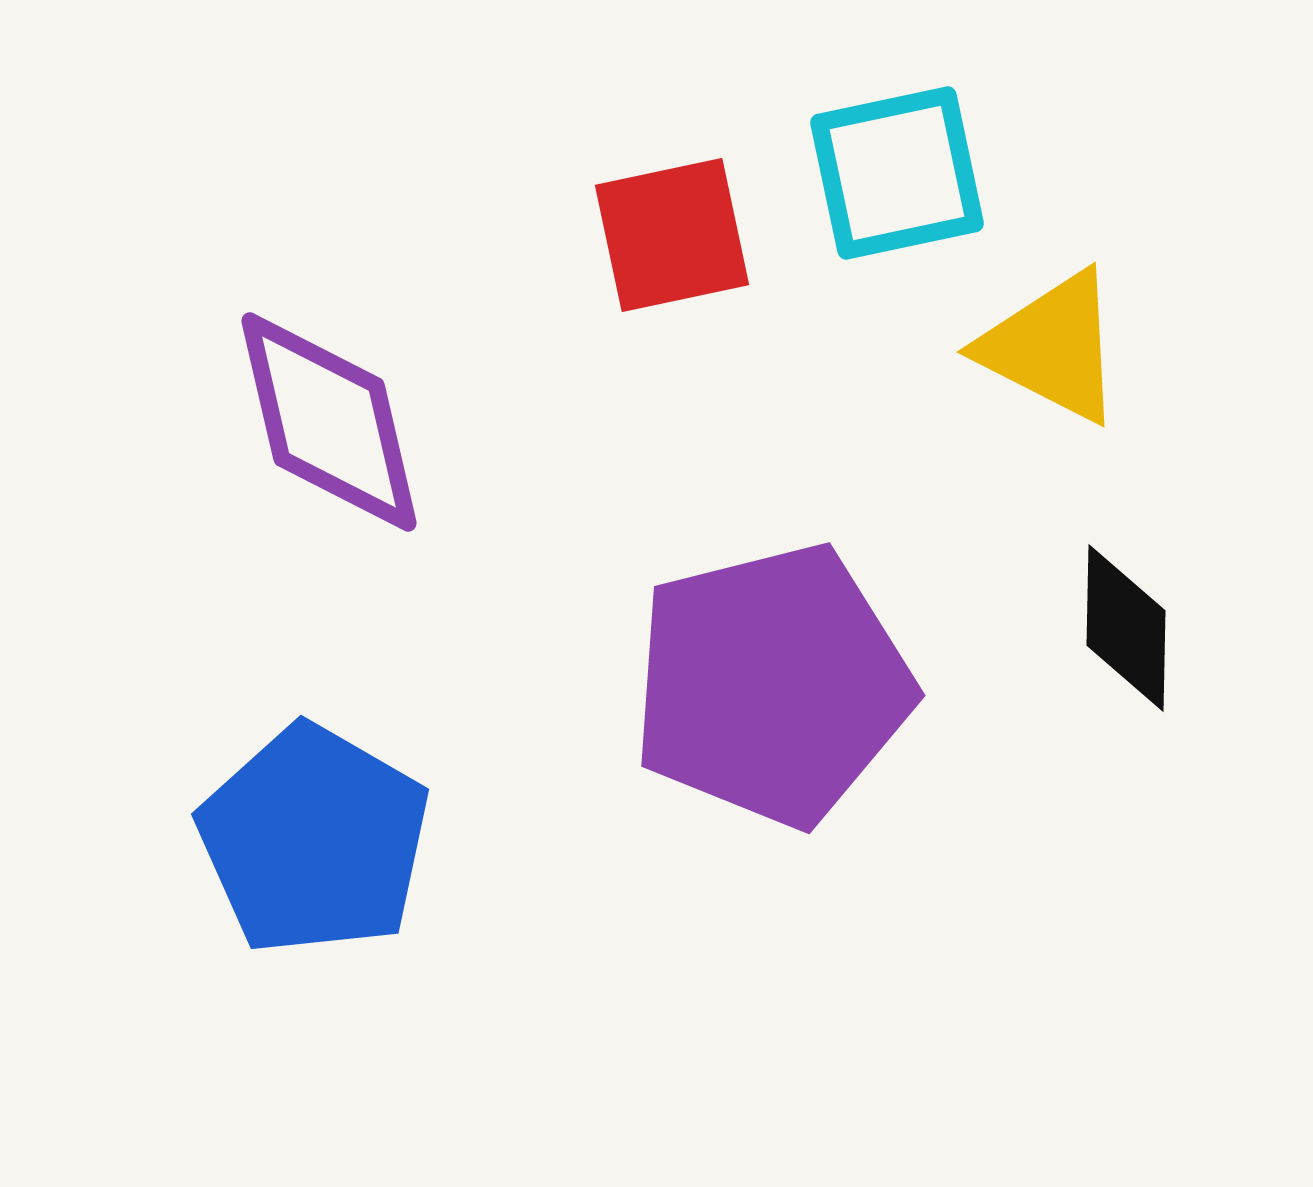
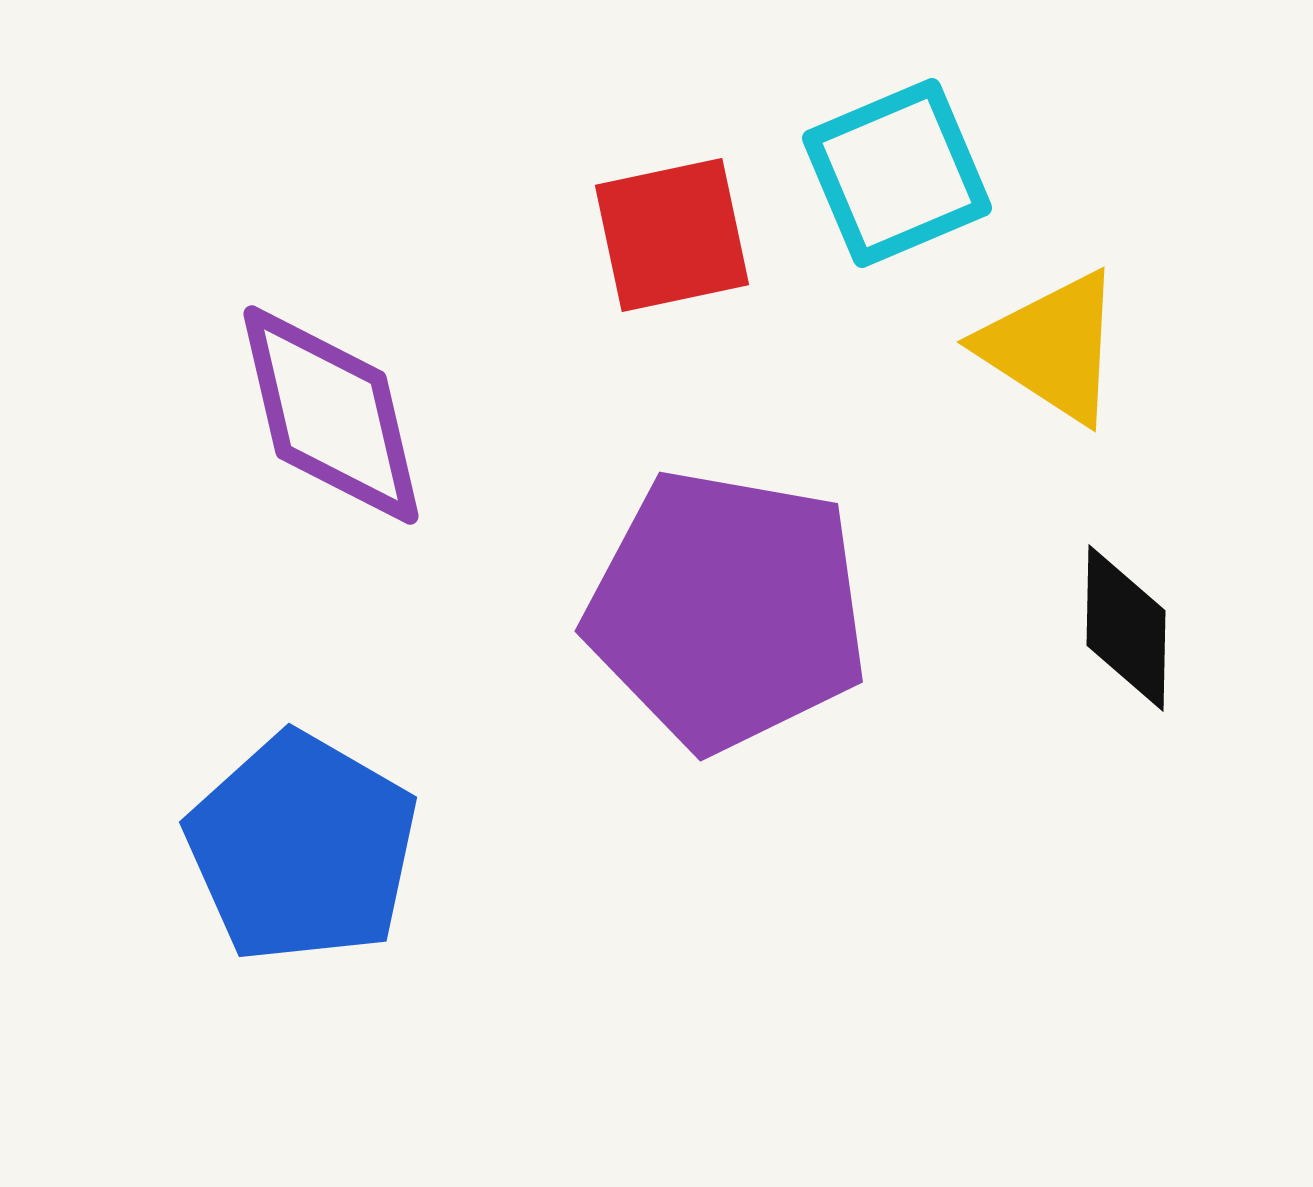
cyan square: rotated 11 degrees counterclockwise
yellow triangle: rotated 6 degrees clockwise
purple diamond: moved 2 px right, 7 px up
purple pentagon: moved 45 px left, 75 px up; rotated 24 degrees clockwise
blue pentagon: moved 12 px left, 8 px down
